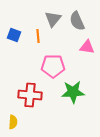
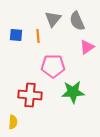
blue square: moved 2 px right; rotated 16 degrees counterclockwise
pink triangle: rotated 42 degrees counterclockwise
